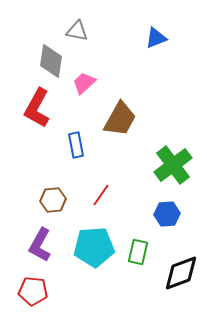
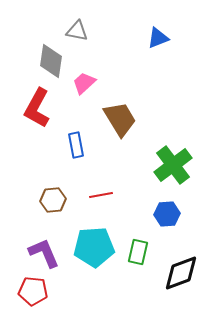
blue triangle: moved 2 px right
brown trapezoid: rotated 60 degrees counterclockwise
red line: rotated 45 degrees clockwise
purple L-shape: moved 4 px right, 8 px down; rotated 128 degrees clockwise
